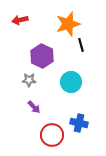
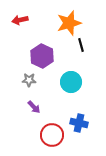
orange star: moved 1 px right, 1 px up
